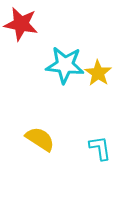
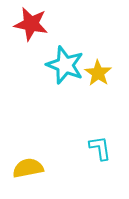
red star: moved 10 px right
cyan star: rotated 15 degrees clockwise
yellow semicircle: moved 12 px left, 29 px down; rotated 44 degrees counterclockwise
